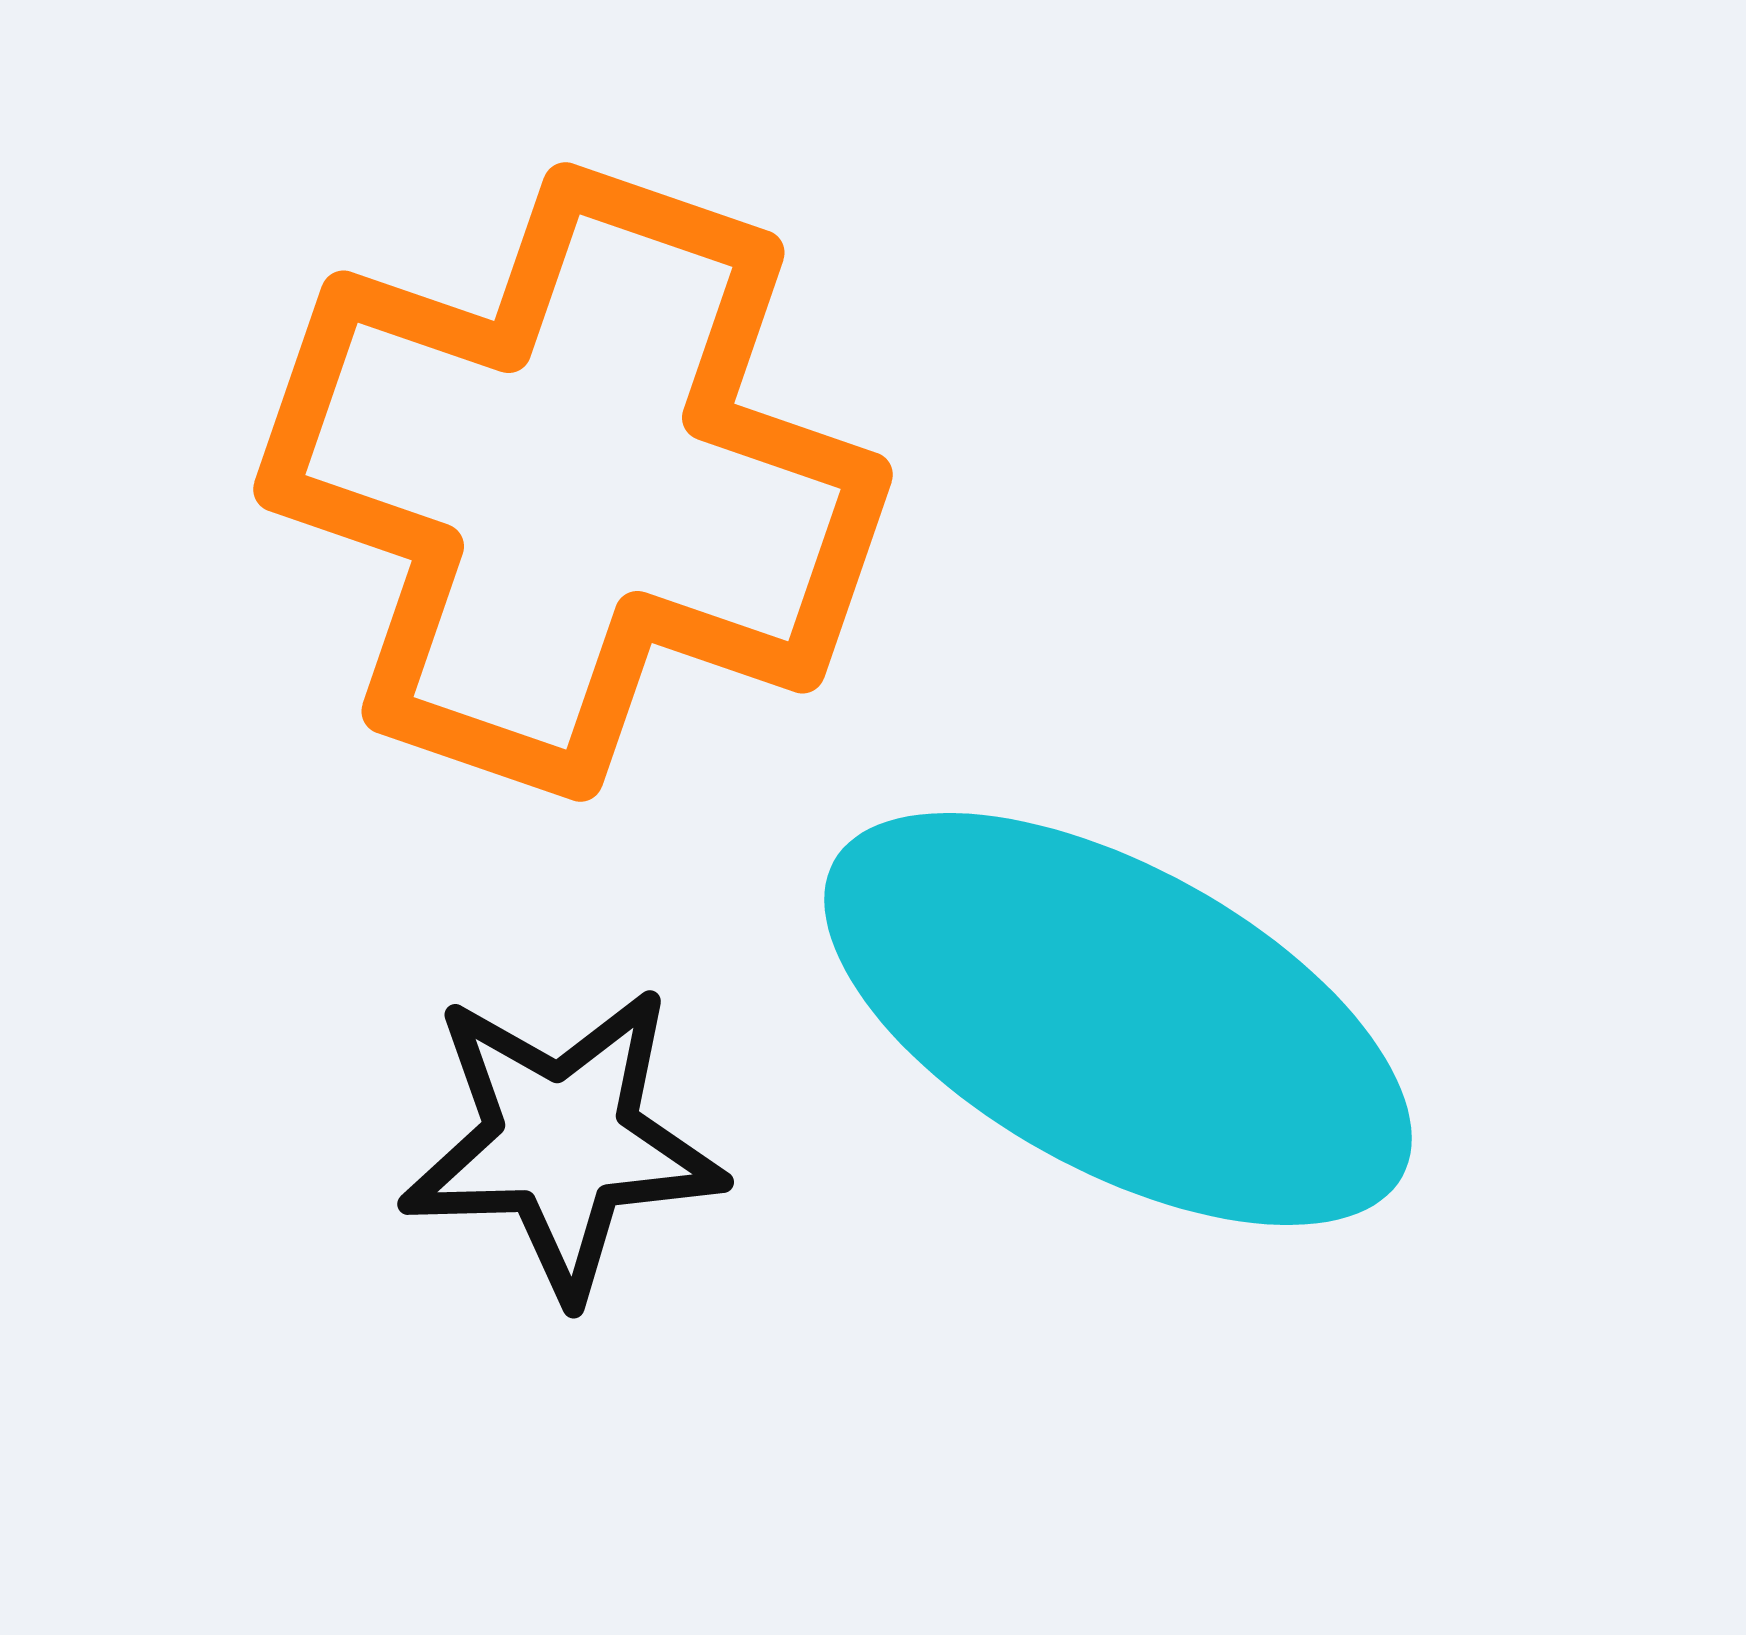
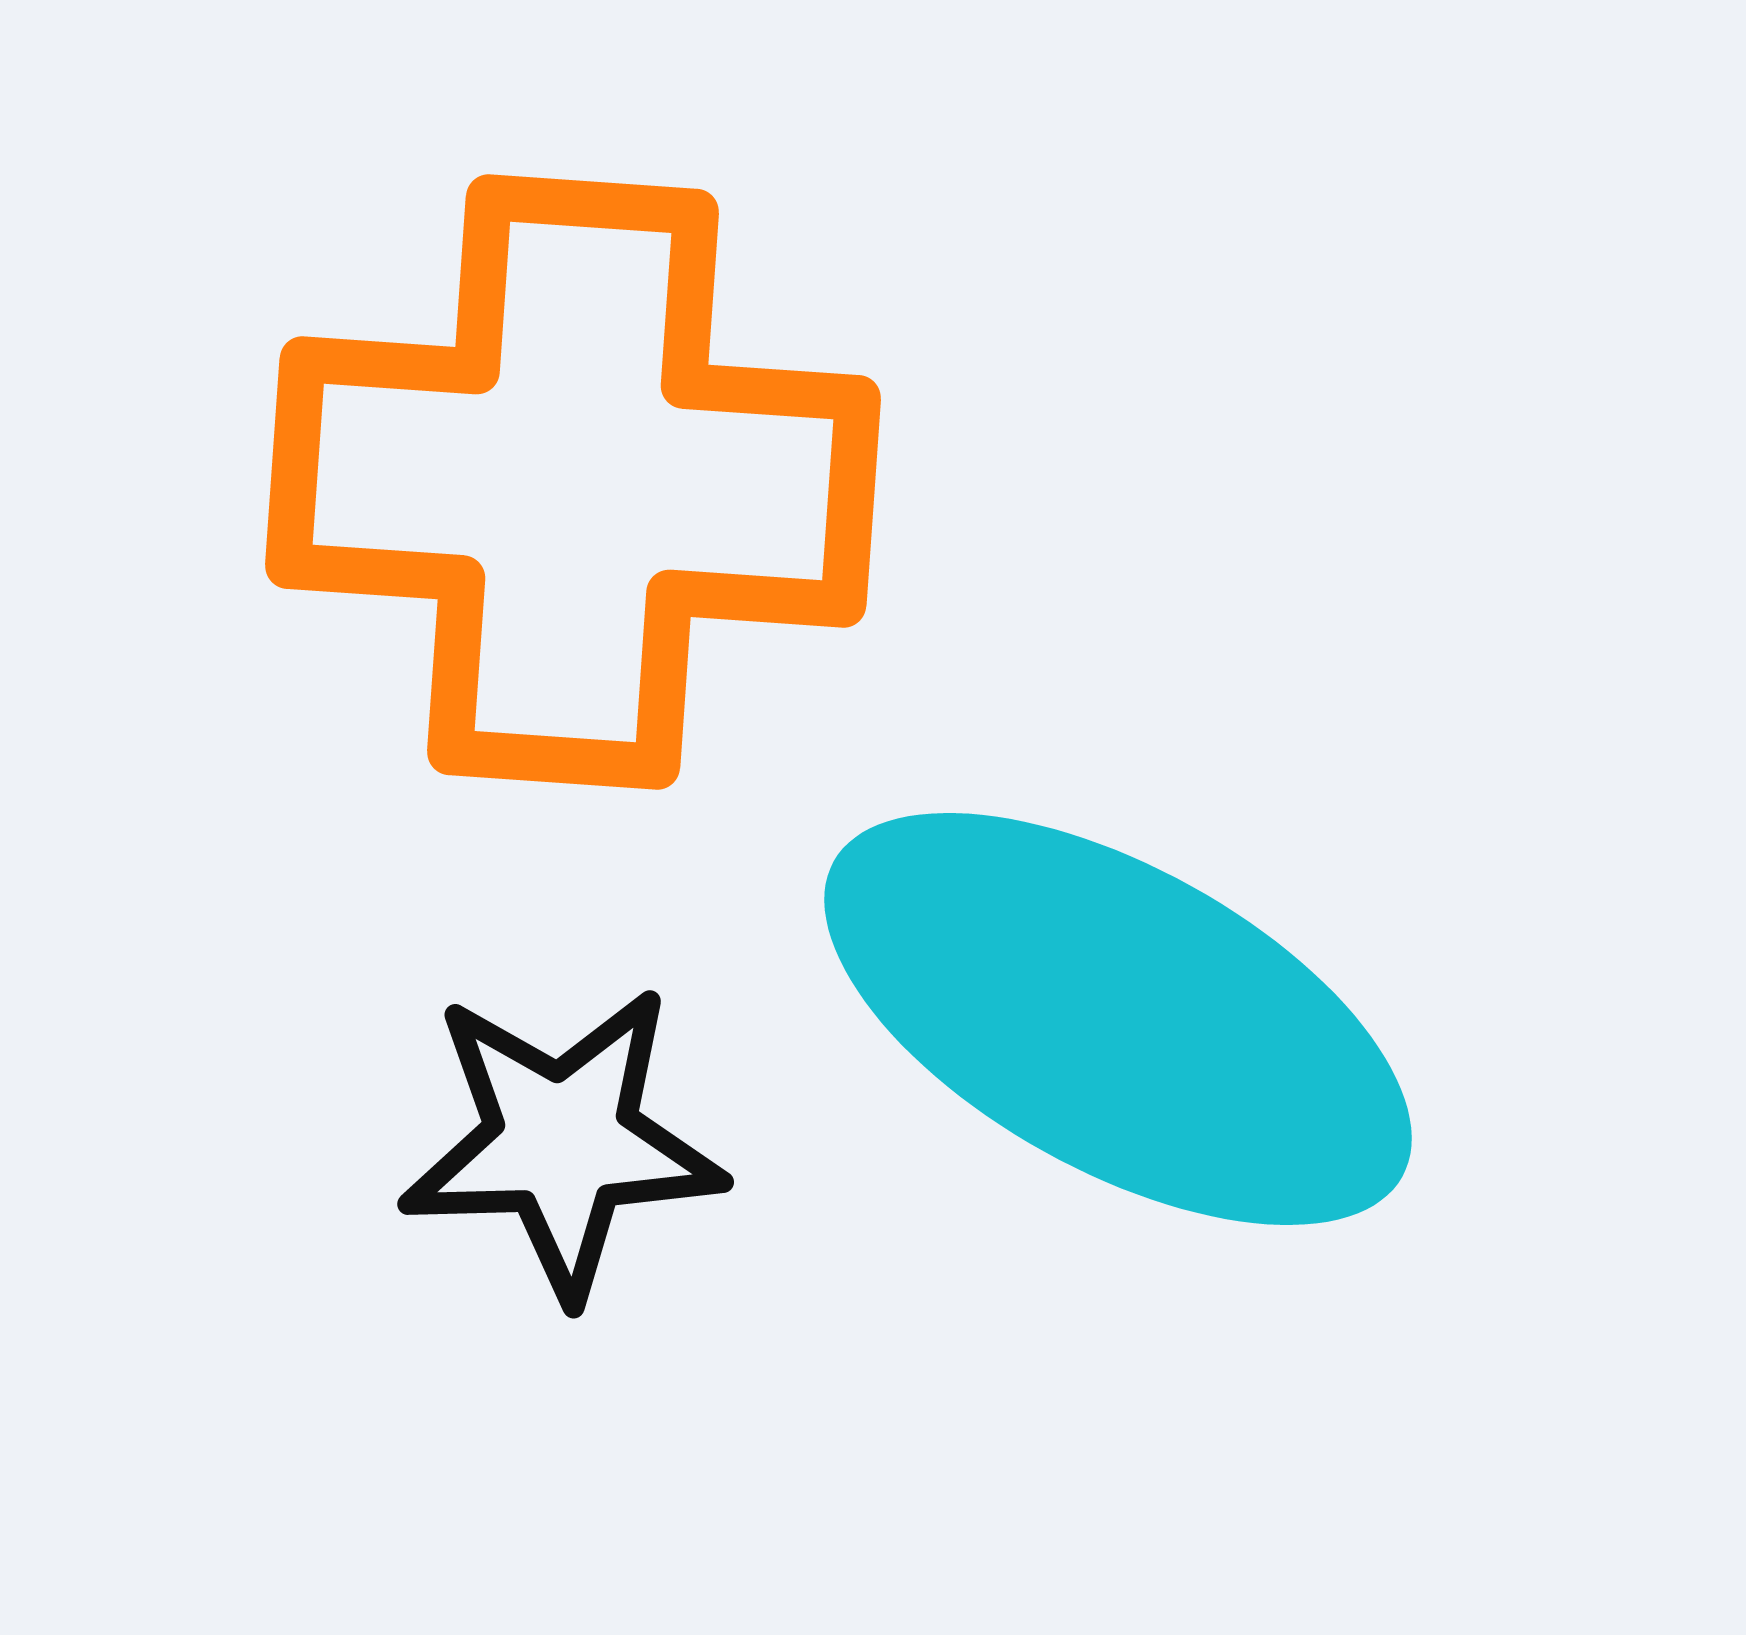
orange cross: rotated 15 degrees counterclockwise
